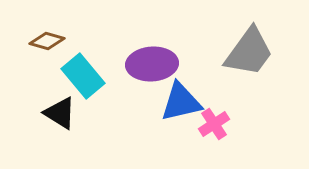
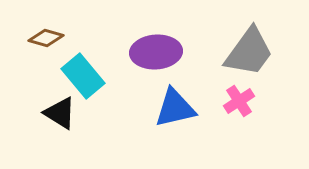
brown diamond: moved 1 px left, 3 px up
purple ellipse: moved 4 px right, 12 px up
blue triangle: moved 6 px left, 6 px down
pink cross: moved 25 px right, 23 px up
